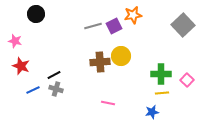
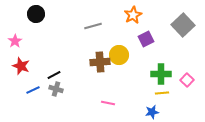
orange star: rotated 18 degrees counterclockwise
purple square: moved 32 px right, 13 px down
pink star: rotated 24 degrees clockwise
yellow circle: moved 2 px left, 1 px up
